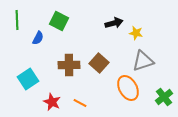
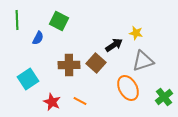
black arrow: moved 22 px down; rotated 18 degrees counterclockwise
brown square: moved 3 px left
orange line: moved 2 px up
